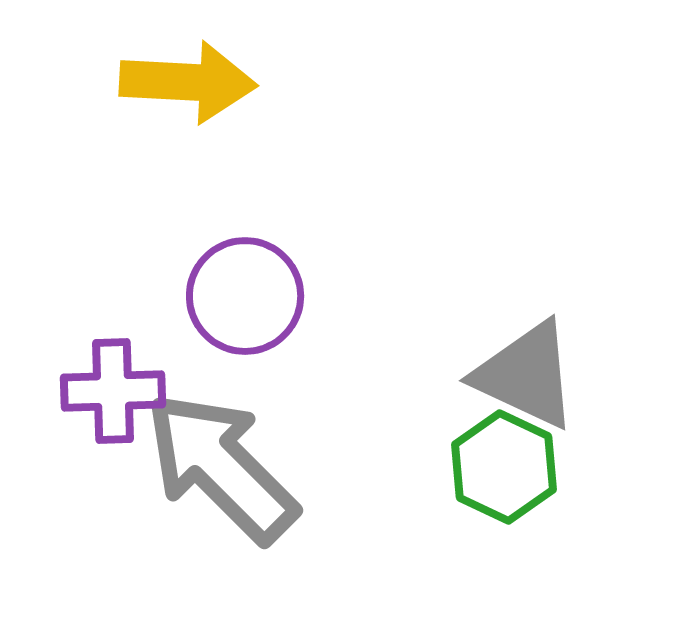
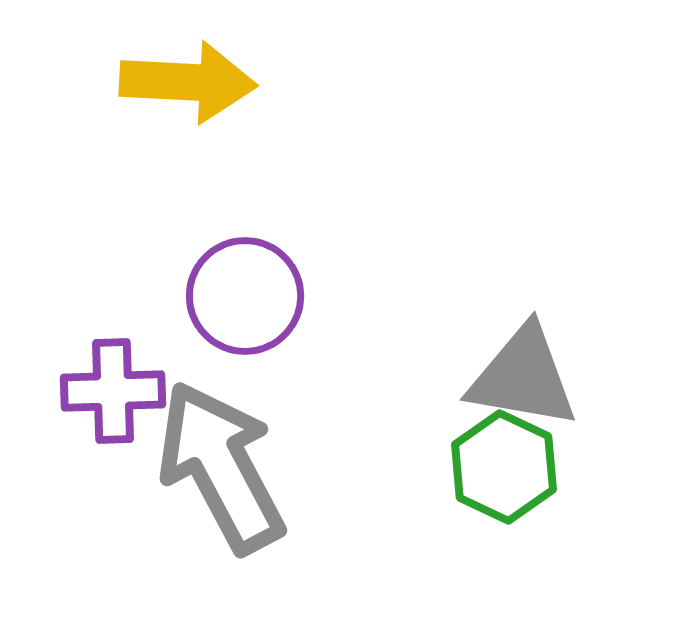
gray triangle: moved 3 px left, 2 px down; rotated 15 degrees counterclockwise
gray arrow: rotated 17 degrees clockwise
